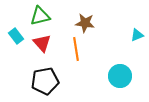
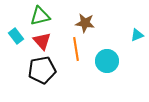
red triangle: moved 2 px up
cyan circle: moved 13 px left, 15 px up
black pentagon: moved 3 px left, 11 px up
